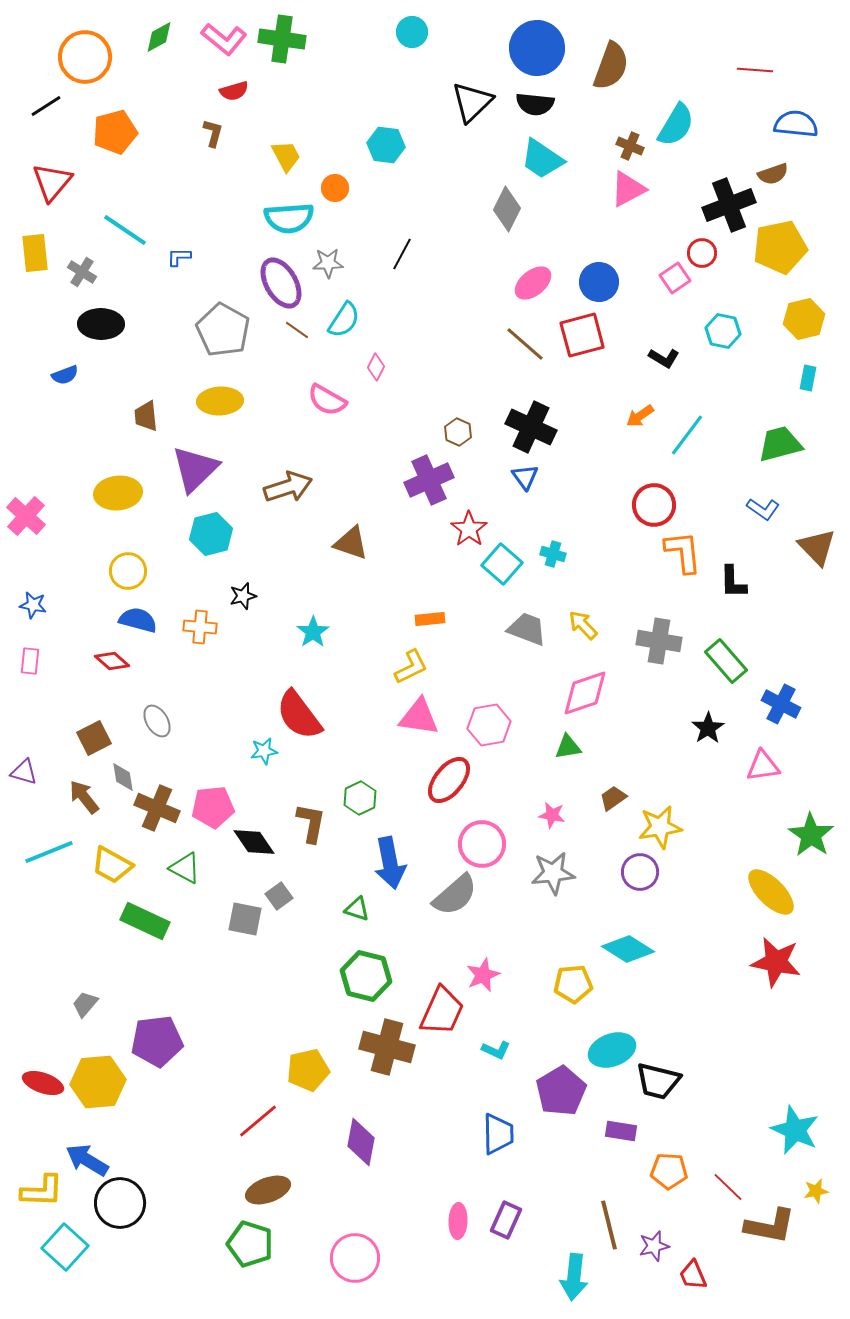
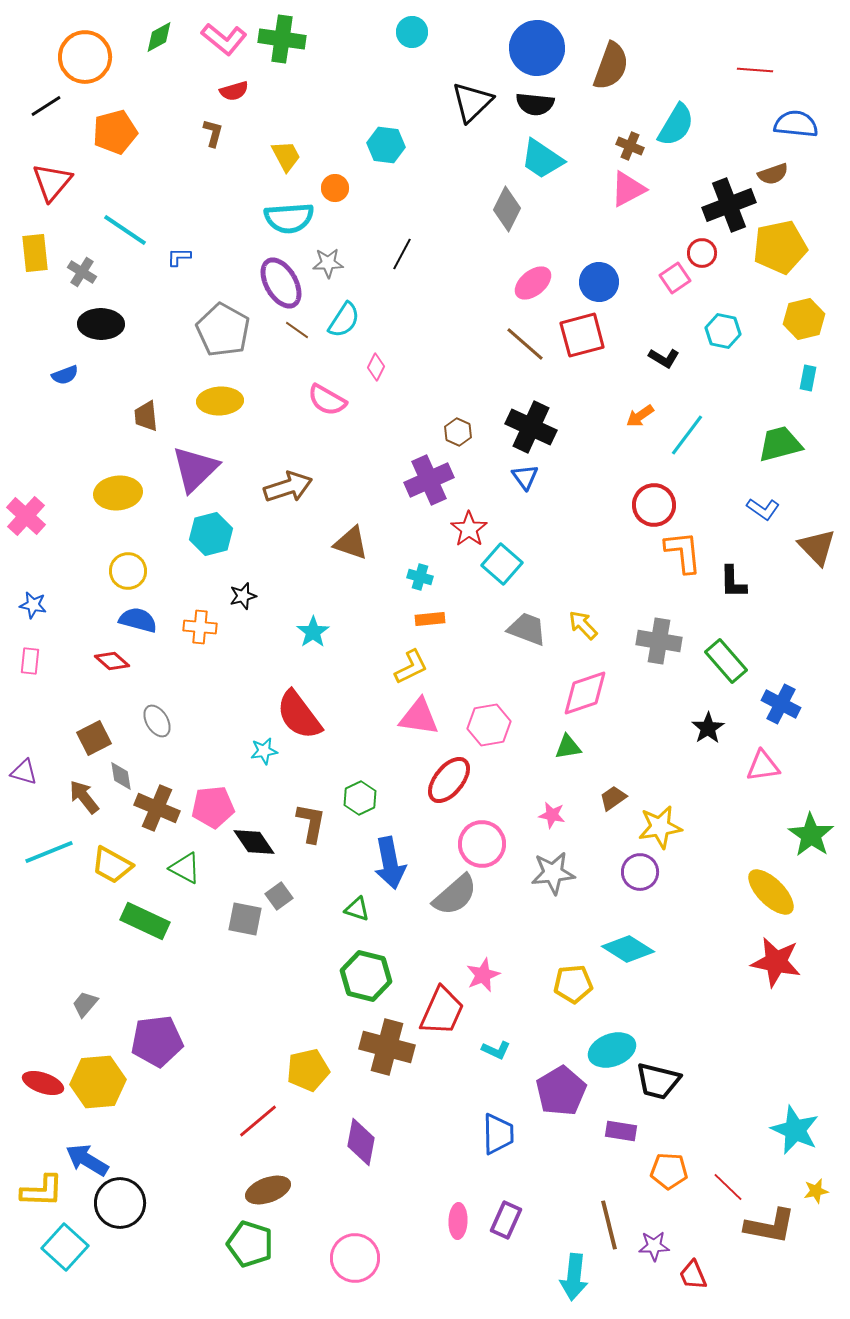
cyan cross at (553, 554): moved 133 px left, 23 px down
gray diamond at (123, 777): moved 2 px left, 1 px up
purple star at (654, 1246): rotated 12 degrees clockwise
